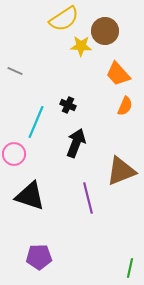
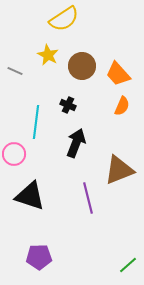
brown circle: moved 23 px left, 35 px down
yellow star: moved 33 px left, 9 px down; rotated 25 degrees clockwise
orange semicircle: moved 3 px left
cyan line: rotated 16 degrees counterclockwise
brown triangle: moved 2 px left, 1 px up
green line: moved 2 px left, 3 px up; rotated 36 degrees clockwise
